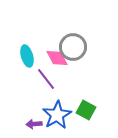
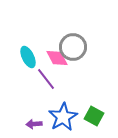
cyan ellipse: moved 1 px right, 1 px down; rotated 10 degrees counterclockwise
green square: moved 8 px right, 6 px down
blue star: moved 6 px right, 2 px down
